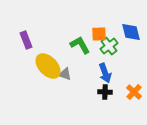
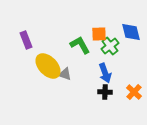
green cross: moved 1 px right
